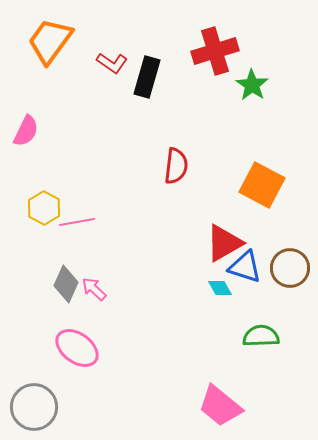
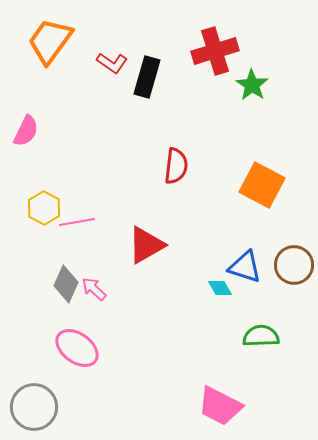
red triangle: moved 78 px left, 2 px down
brown circle: moved 4 px right, 3 px up
pink trapezoid: rotated 12 degrees counterclockwise
